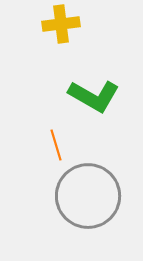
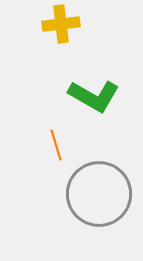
gray circle: moved 11 px right, 2 px up
